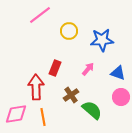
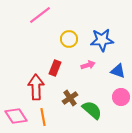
yellow circle: moved 8 px down
pink arrow: moved 4 px up; rotated 32 degrees clockwise
blue triangle: moved 2 px up
brown cross: moved 1 px left, 3 px down
pink diamond: moved 2 px down; rotated 65 degrees clockwise
